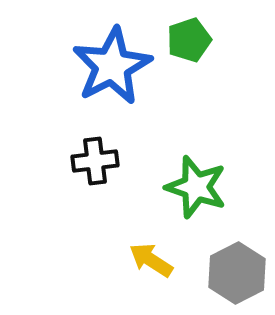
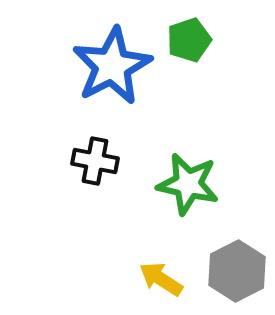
black cross: rotated 18 degrees clockwise
green star: moved 8 px left, 3 px up; rotated 6 degrees counterclockwise
yellow arrow: moved 10 px right, 19 px down
gray hexagon: moved 2 px up
